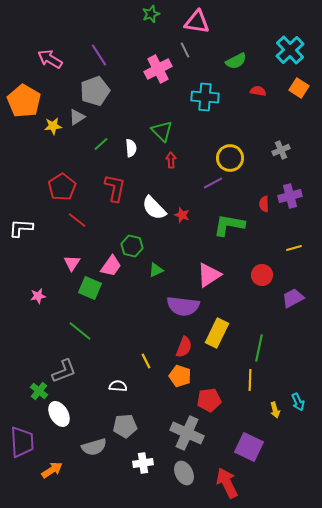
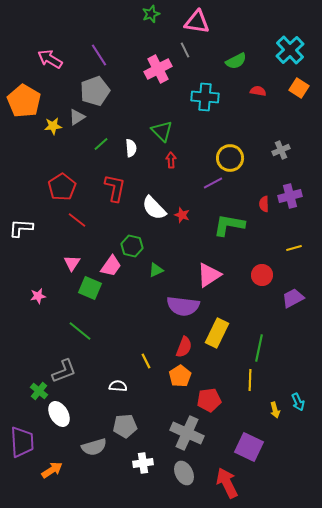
orange pentagon at (180, 376): rotated 20 degrees clockwise
